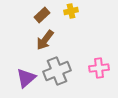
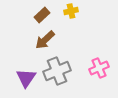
brown arrow: rotated 10 degrees clockwise
pink cross: rotated 18 degrees counterclockwise
purple triangle: rotated 15 degrees counterclockwise
